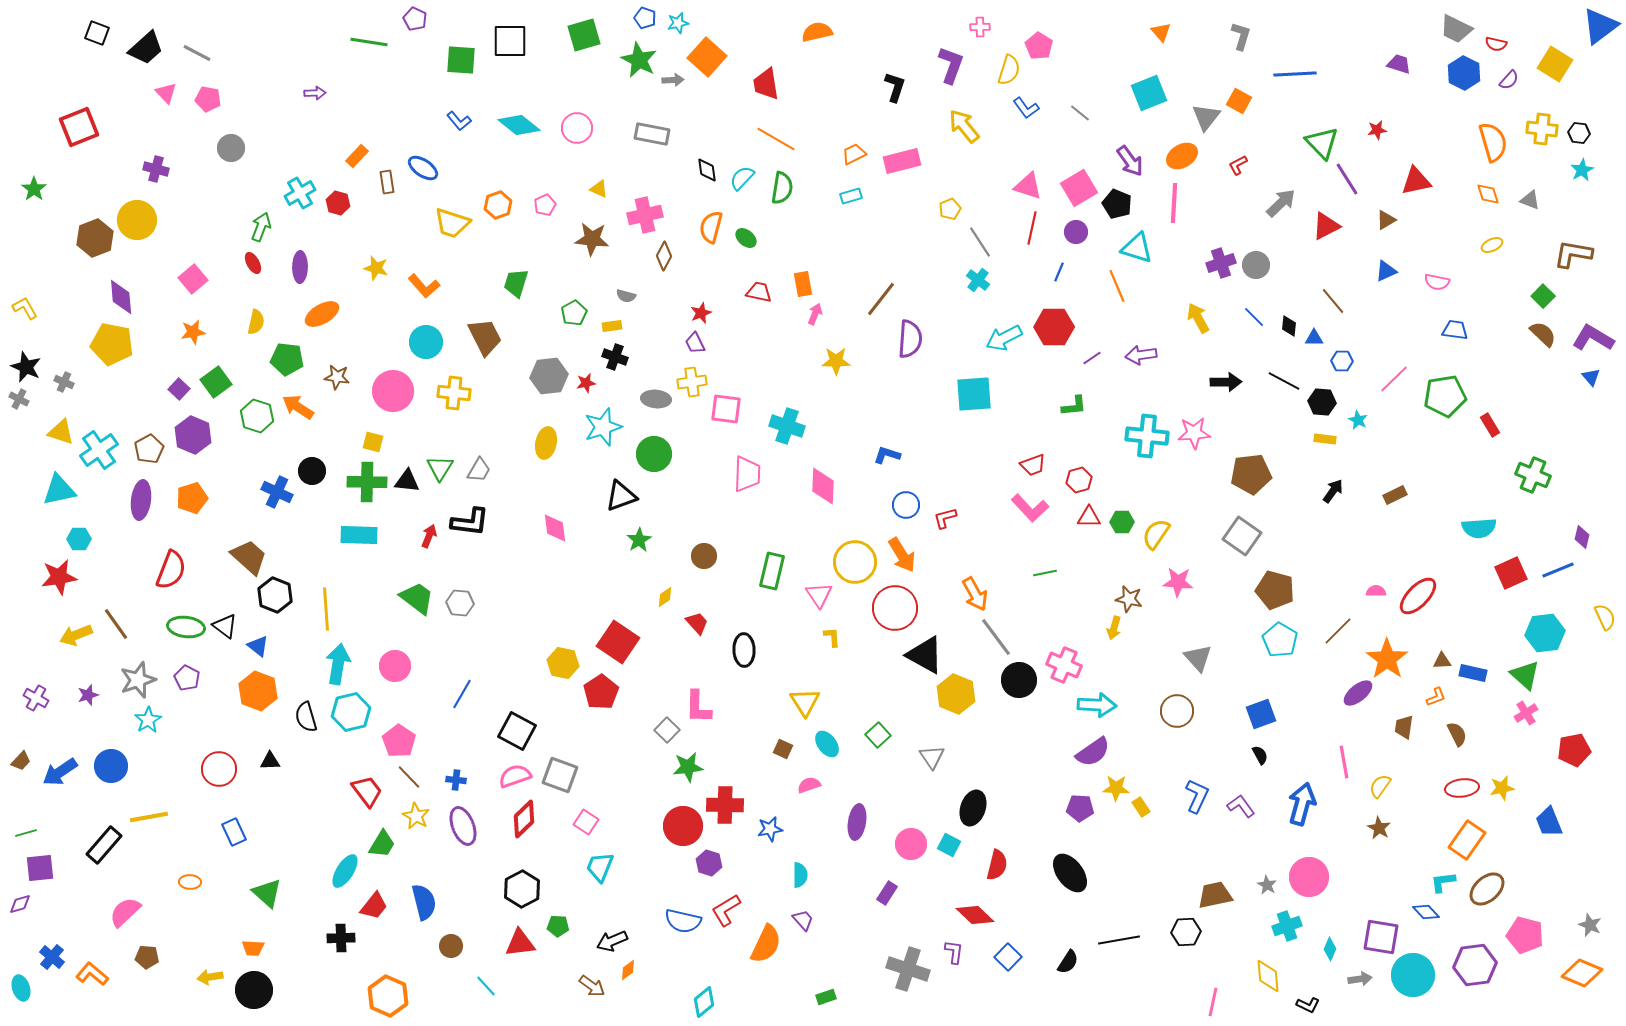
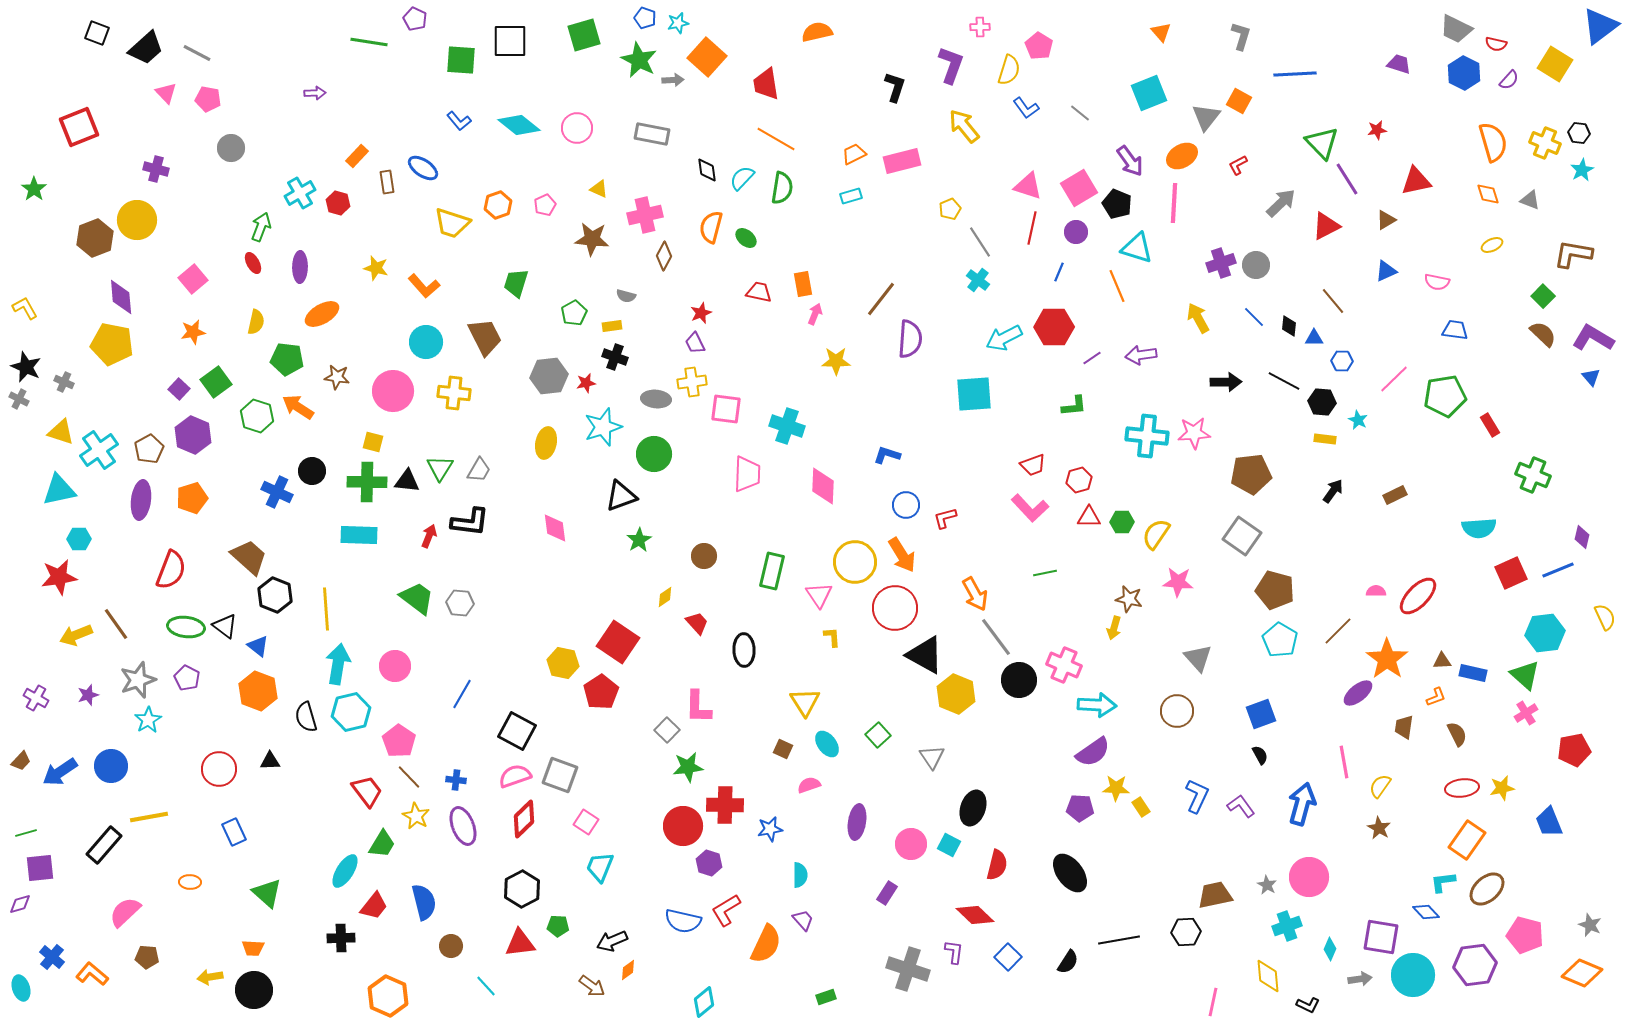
yellow cross at (1542, 129): moved 3 px right, 14 px down; rotated 16 degrees clockwise
